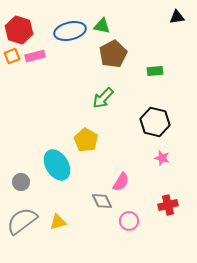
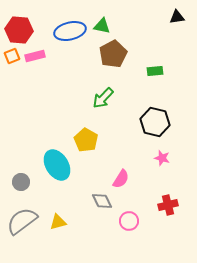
red hexagon: rotated 12 degrees counterclockwise
pink semicircle: moved 3 px up
